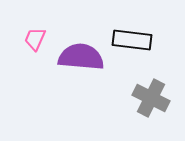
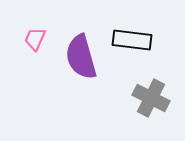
purple semicircle: rotated 111 degrees counterclockwise
